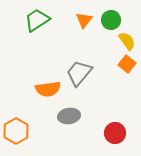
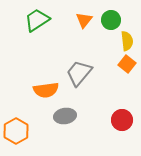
yellow semicircle: rotated 30 degrees clockwise
orange semicircle: moved 2 px left, 1 px down
gray ellipse: moved 4 px left
red circle: moved 7 px right, 13 px up
